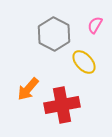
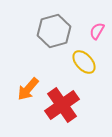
pink semicircle: moved 2 px right, 6 px down
gray hexagon: moved 3 px up; rotated 16 degrees clockwise
red cross: rotated 24 degrees counterclockwise
